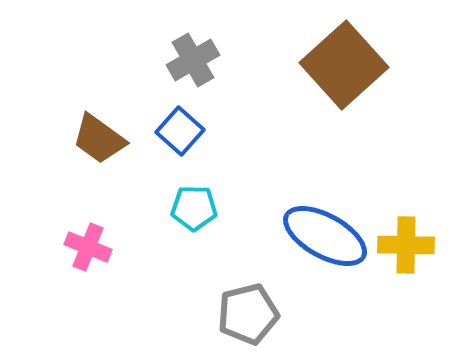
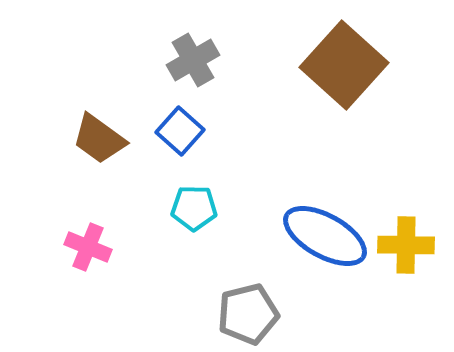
brown square: rotated 6 degrees counterclockwise
